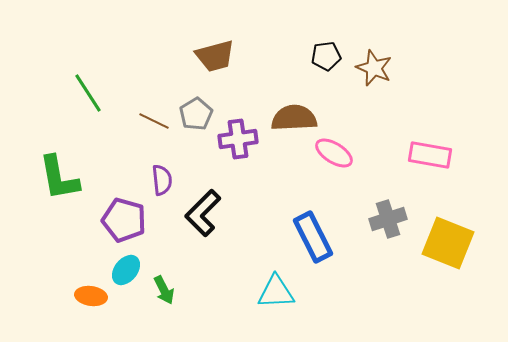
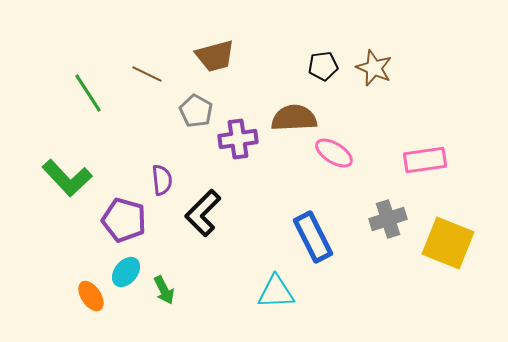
black pentagon: moved 3 px left, 10 px down
gray pentagon: moved 3 px up; rotated 12 degrees counterclockwise
brown line: moved 7 px left, 47 px up
pink rectangle: moved 5 px left, 5 px down; rotated 18 degrees counterclockwise
green L-shape: moved 8 px right; rotated 33 degrees counterclockwise
cyan ellipse: moved 2 px down
orange ellipse: rotated 48 degrees clockwise
